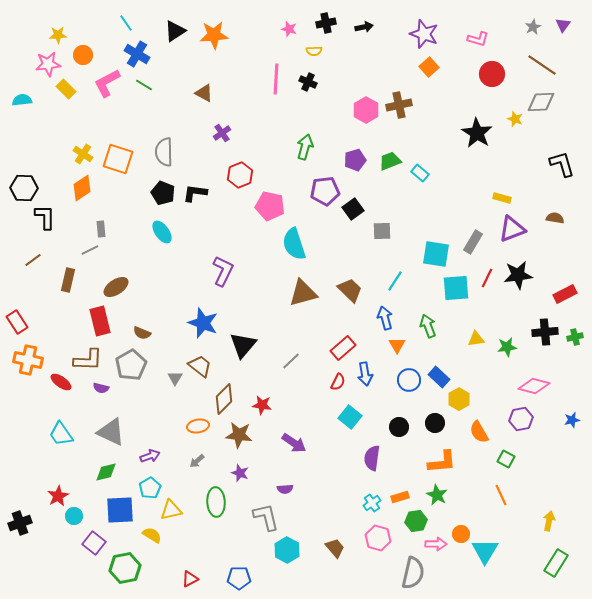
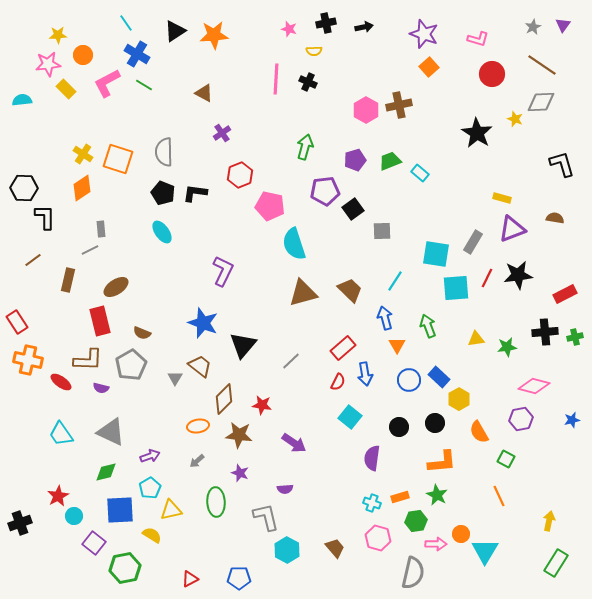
orange line at (501, 495): moved 2 px left, 1 px down
cyan cross at (372, 503): rotated 36 degrees counterclockwise
